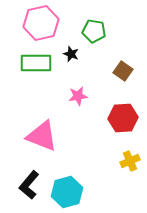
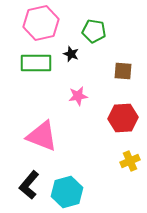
brown square: rotated 30 degrees counterclockwise
